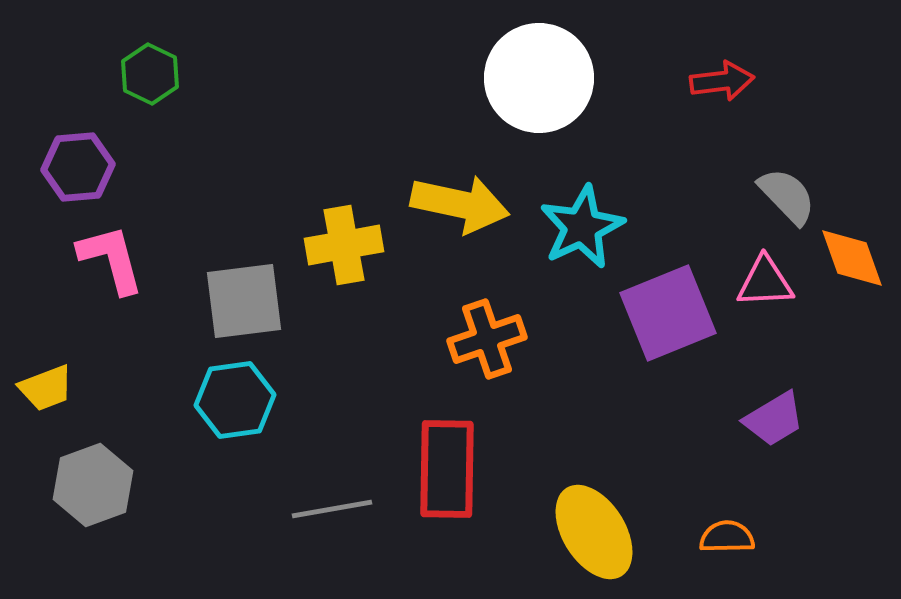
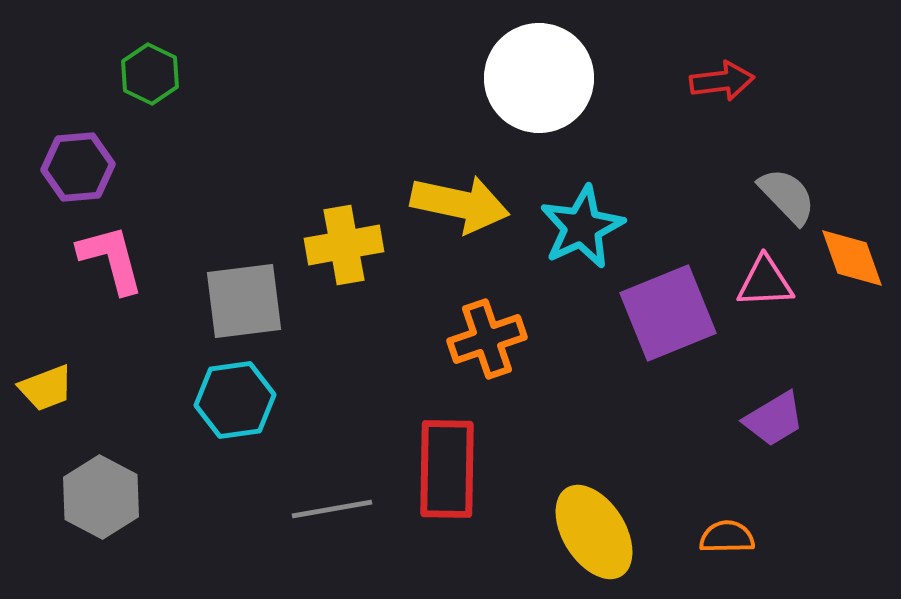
gray hexagon: moved 8 px right, 12 px down; rotated 12 degrees counterclockwise
